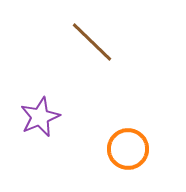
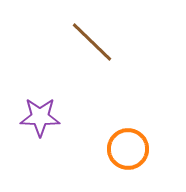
purple star: rotated 24 degrees clockwise
